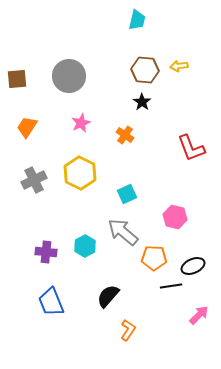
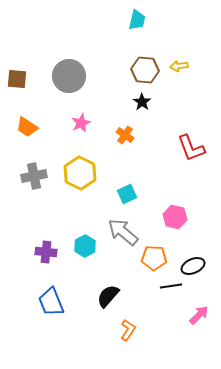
brown square: rotated 10 degrees clockwise
orange trapezoid: rotated 90 degrees counterclockwise
gray cross: moved 4 px up; rotated 15 degrees clockwise
